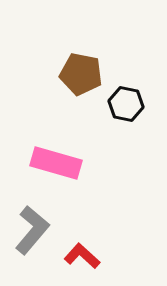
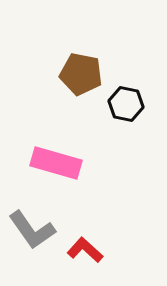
gray L-shape: rotated 105 degrees clockwise
red L-shape: moved 3 px right, 6 px up
